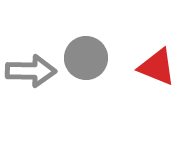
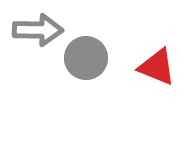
gray arrow: moved 7 px right, 41 px up
